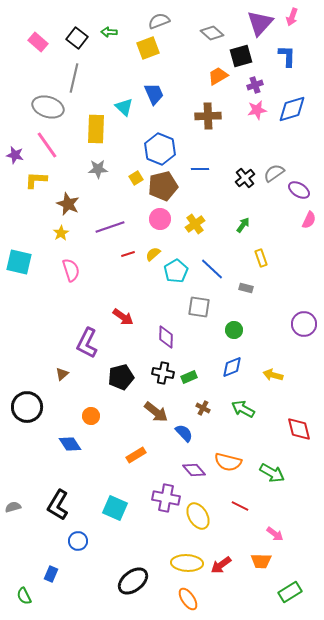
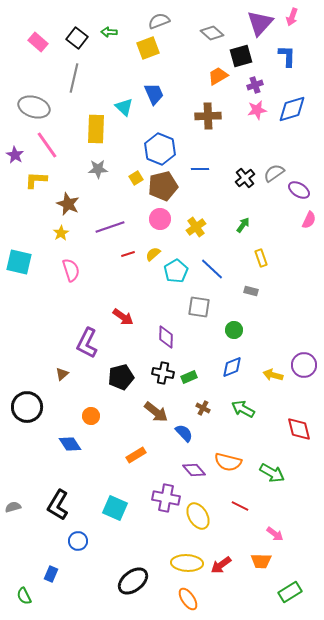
gray ellipse at (48, 107): moved 14 px left
purple star at (15, 155): rotated 18 degrees clockwise
yellow cross at (195, 224): moved 1 px right, 3 px down
gray rectangle at (246, 288): moved 5 px right, 3 px down
purple circle at (304, 324): moved 41 px down
